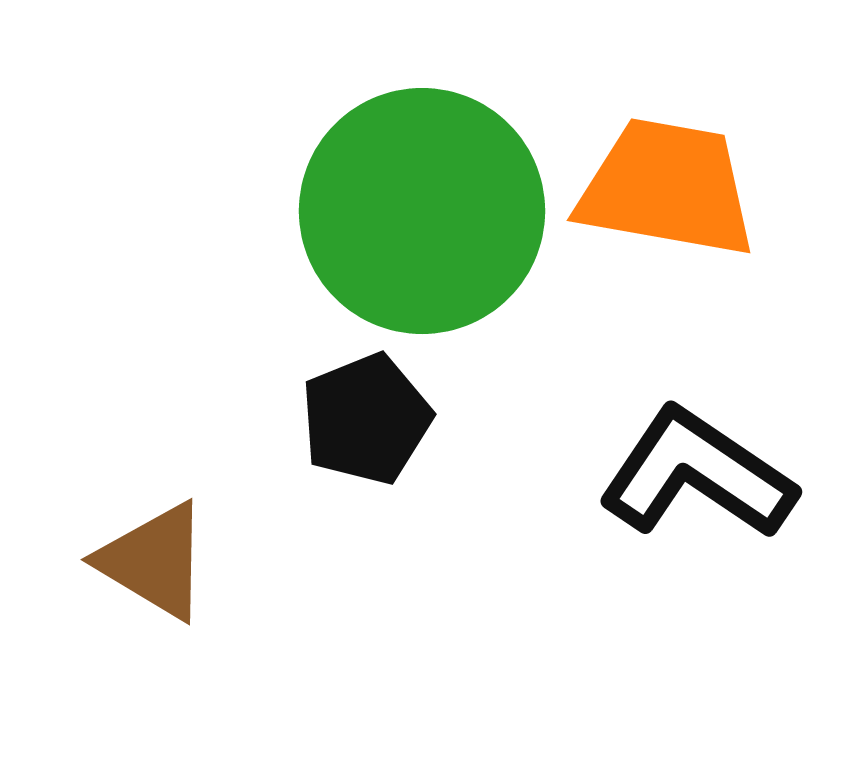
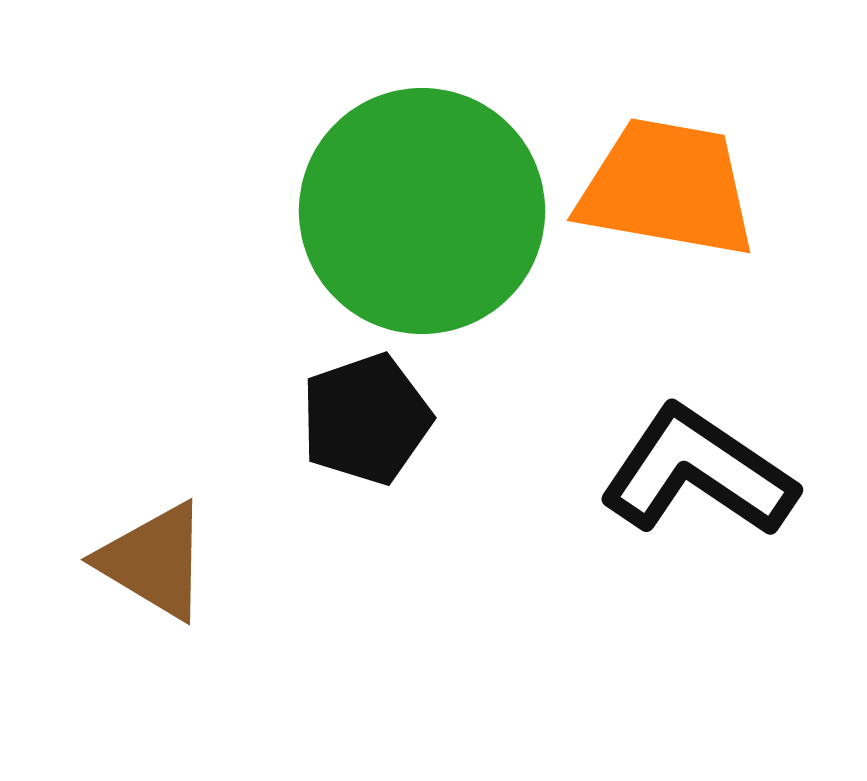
black pentagon: rotated 3 degrees clockwise
black L-shape: moved 1 px right, 2 px up
